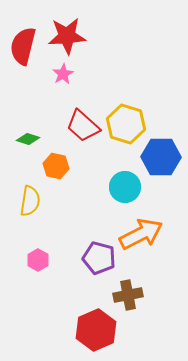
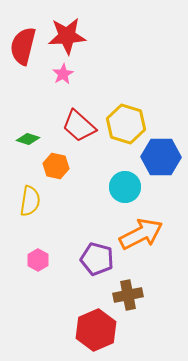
red trapezoid: moved 4 px left
purple pentagon: moved 2 px left, 1 px down
